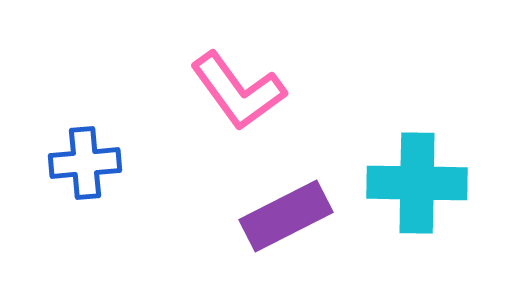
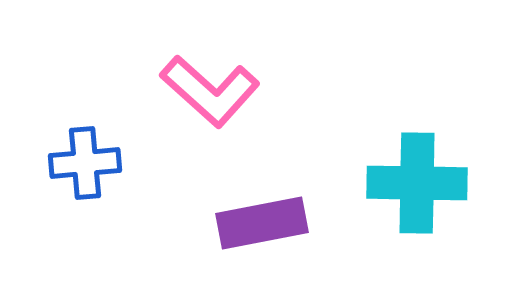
pink L-shape: moved 28 px left; rotated 12 degrees counterclockwise
purple rectangle: moved 24 px left, 7 px down; rotated 16 degrees clockwise
